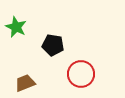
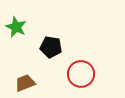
black pentagon: moved 2 px left, 2 px down
